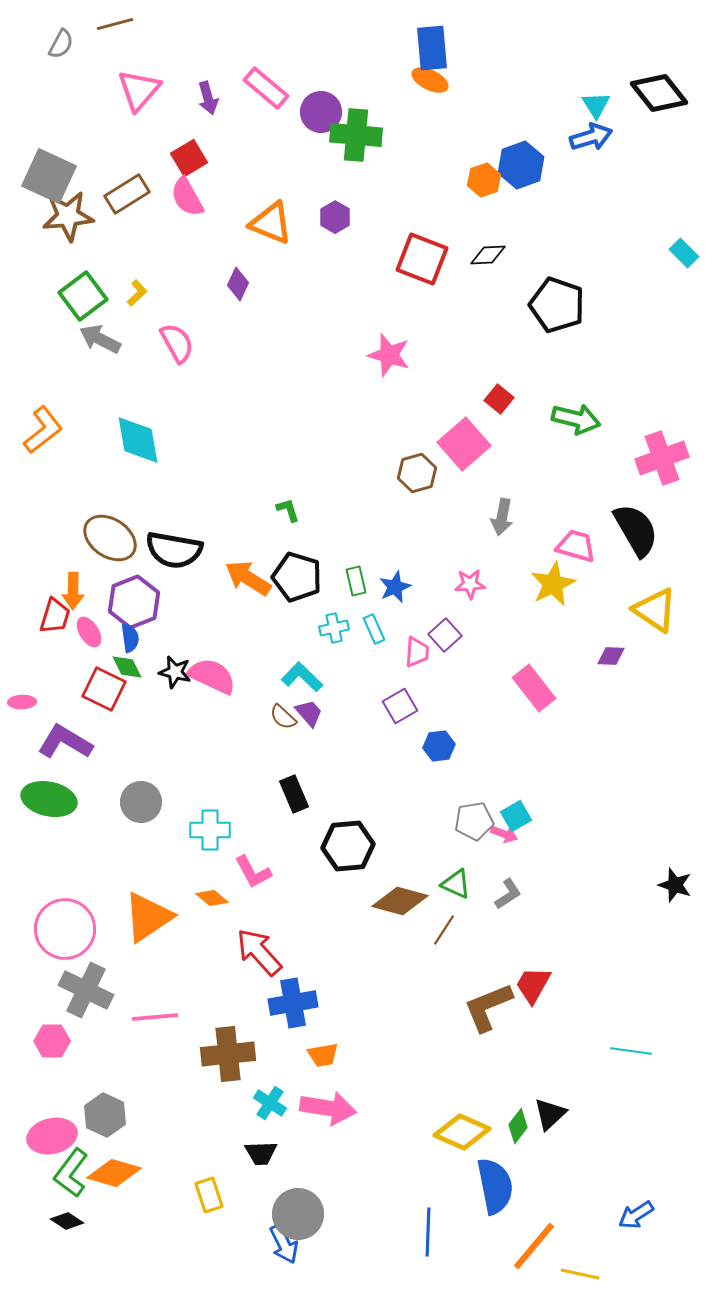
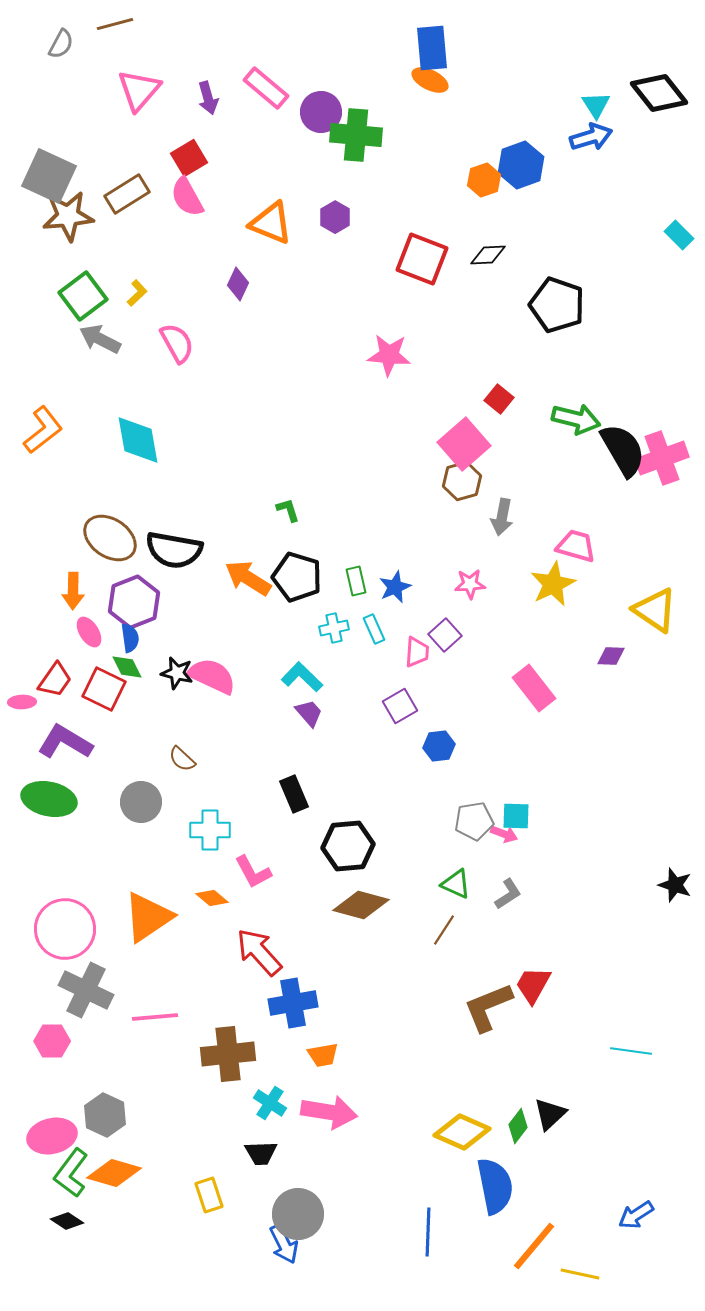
cyan rectangle at (684, 253): moved 5 px left, 18 px up
pink star at (389, 355): rotated 12 degrees counterclockwise
brown hexagon at (417, 473): moved 45 px right, 8 px down
black semicircle at (636, 530): moved 13 px left, 80 px up
red trapezoid at (55, 616): moved 64 px down; rotated 18 degrees clockwise
black star at (175, 672): moved 2 px right, 1 px down
brown semicircle at (283, 717): moved 101 px left, 42 px down
cyan square at (516, 816): rotated 32 degrees clockwise
brown diamond at (400, 901): moved 39 px left, 4 px down
pink arrow at (328, 1108): moved 1 px right, 4 px down
